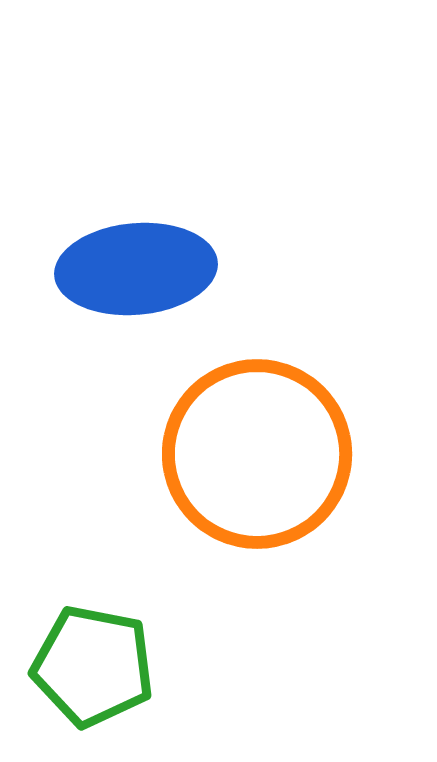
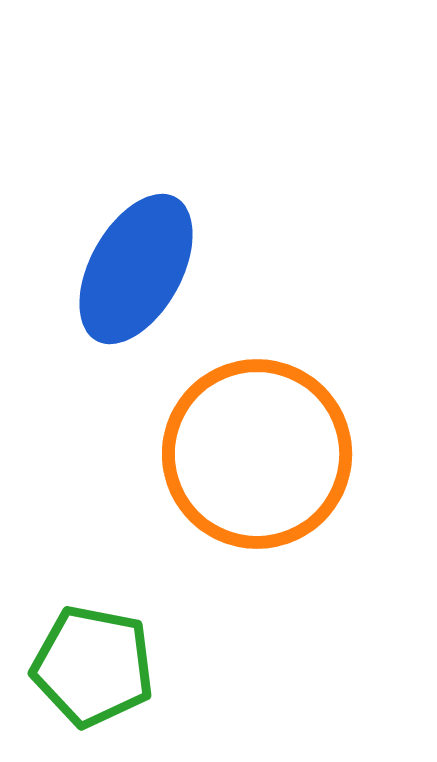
blue ellipse: rotated 56 degrees counterclockwise
